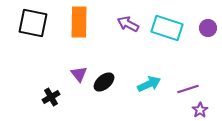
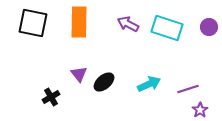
purple circle: moved 1 px right, 1 px up
